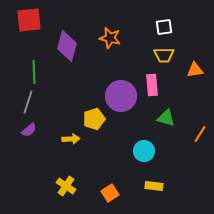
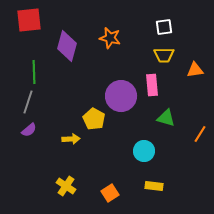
yellow pentagon: rotated 25 degrees counterclockwise
